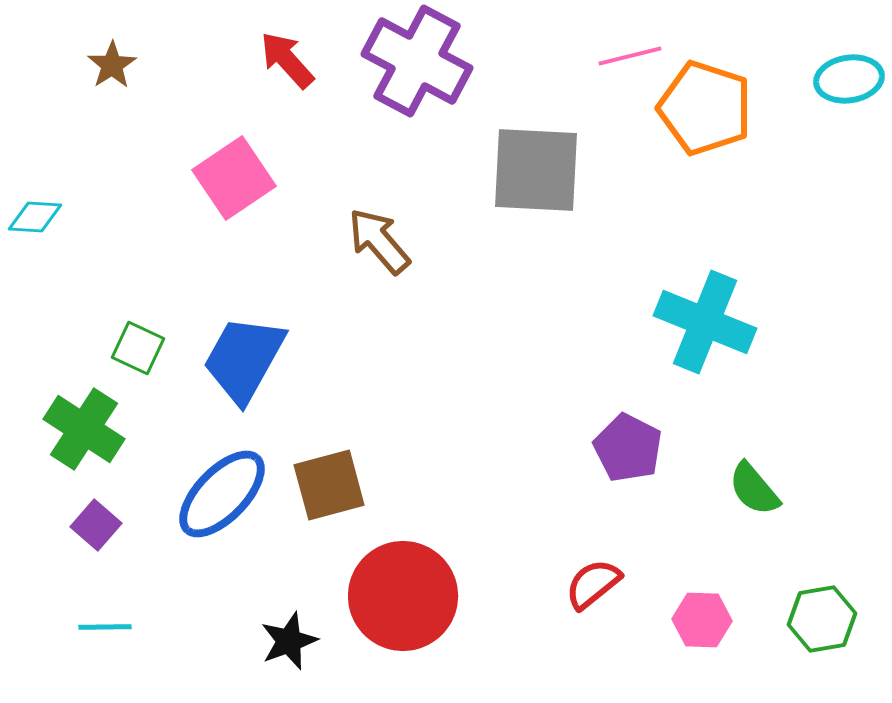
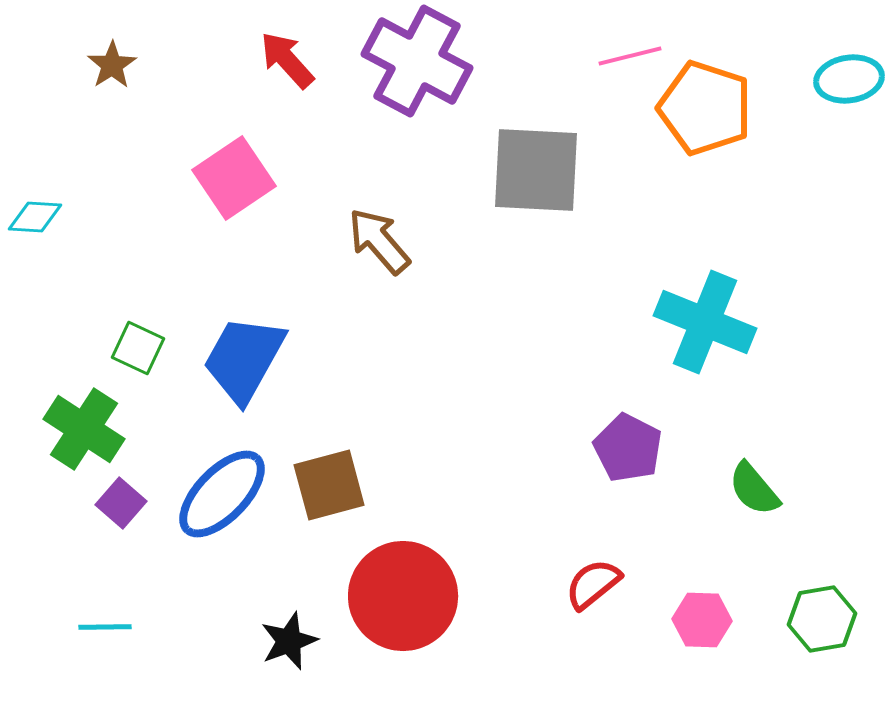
purple square: moved 25 px right, 22 px up
